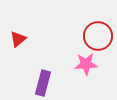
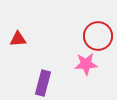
red triangle: rotated 36 degrees clockwise
